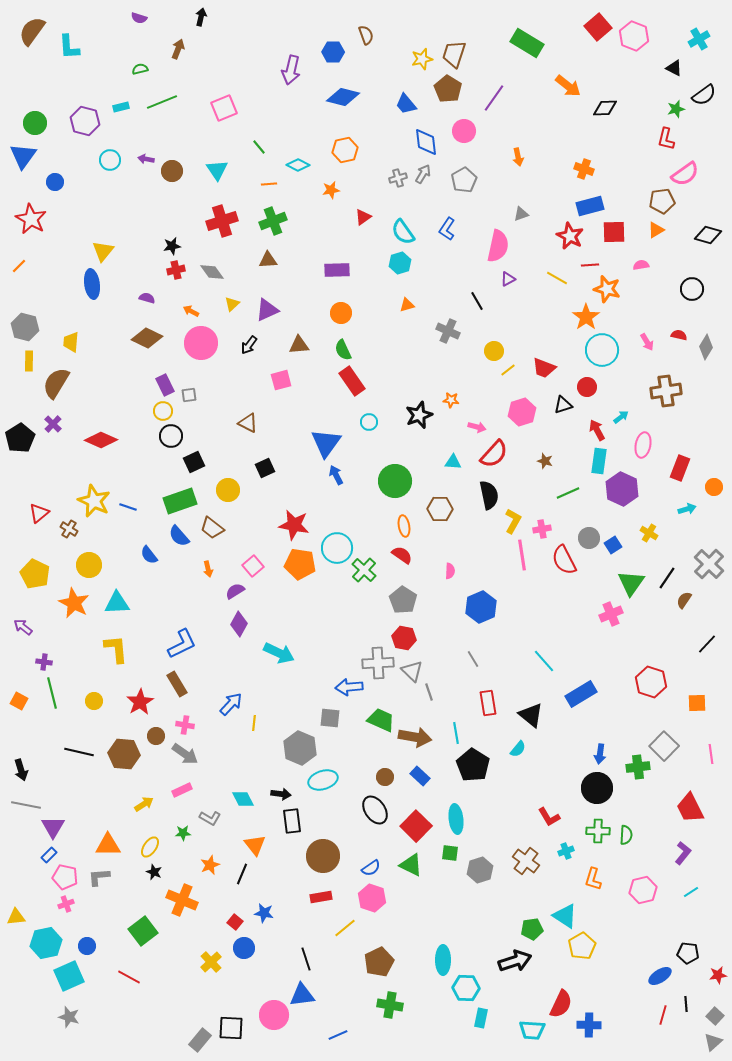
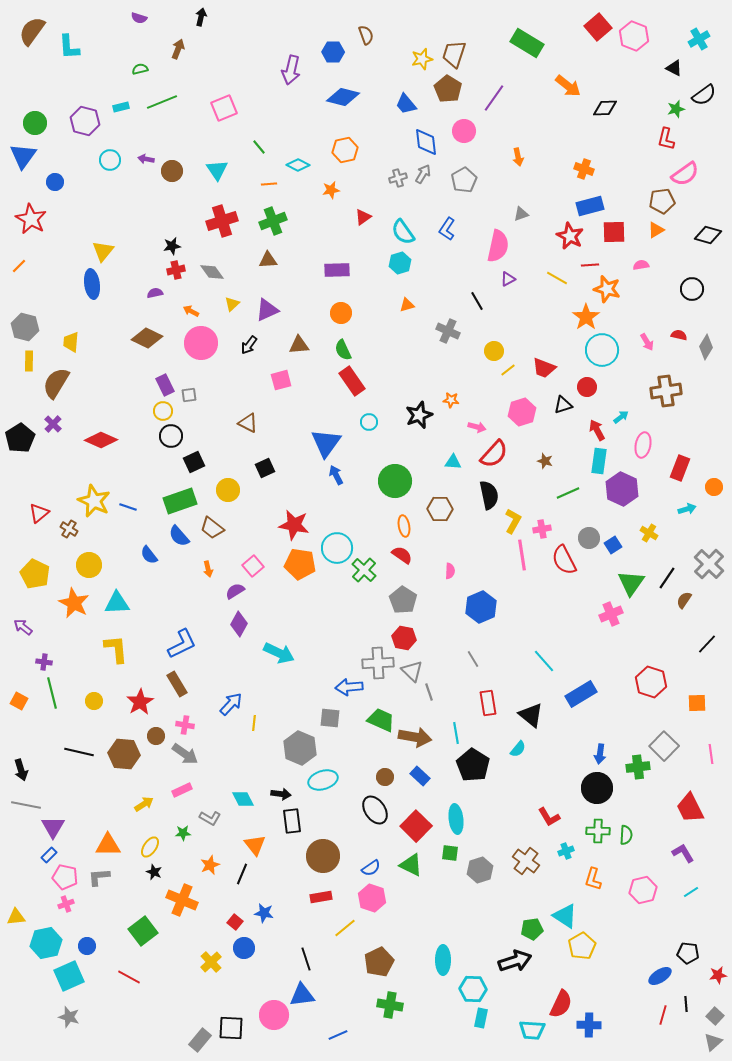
purple semicircle at (147, 298): moved 8 px right, 5 px up; rotated 28 degrees counterclockwise
purple L-shape at (683, 853): rotated 70 degrees counterclockwise
cyan hexagon at (466, 988): moved 7 px right, 1 px down
